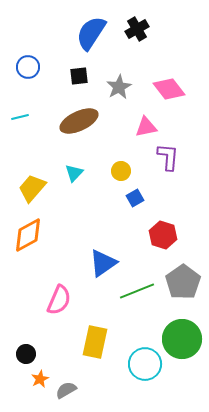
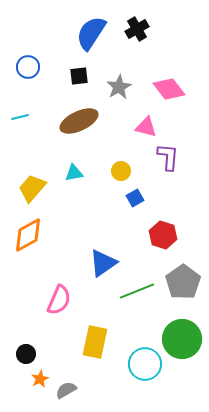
pink triangle: rotated 25 degrees clockwise
cyan triangle: rotated 36 degrees clockwise
